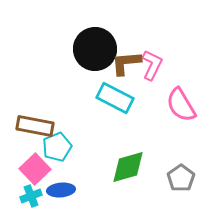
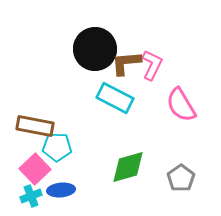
cyan pentagon: rotated 24 degrees clockwise
